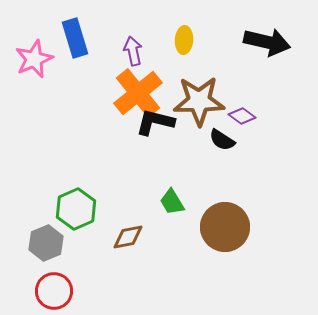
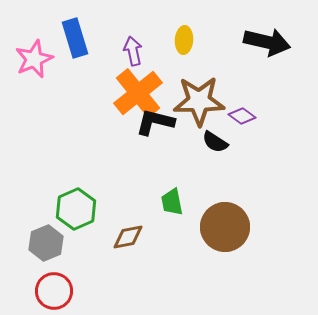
black semicircle: moved 7 px left, 2 px down
green trapezoid: rotated 20 degrees clockwise
